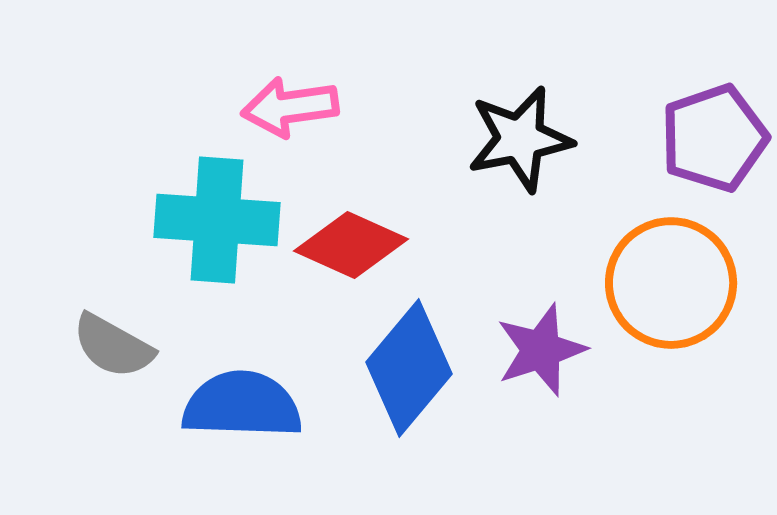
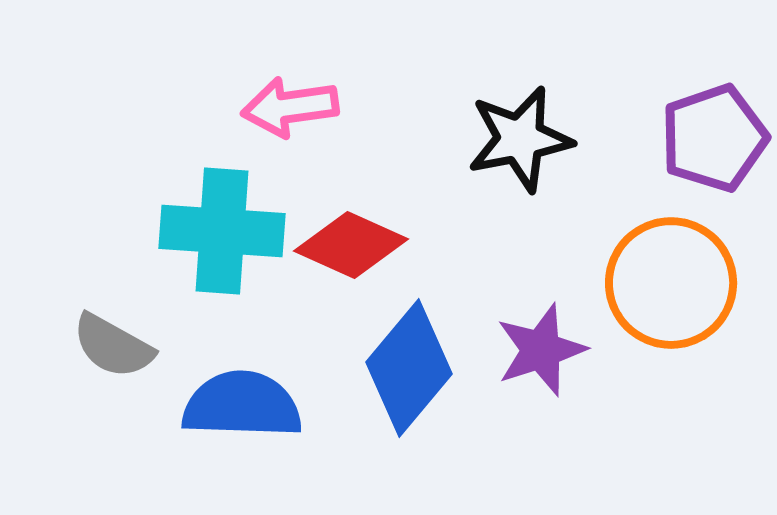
cyan cross: moved 5 px right, 11 px down
